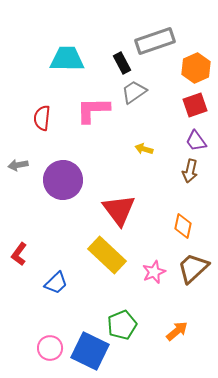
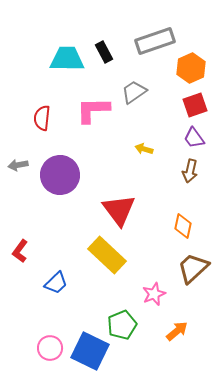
black rectangle: moved 18 px left, 11 px up
orange hexagon: moved 5 px left
purple trapezoid: moved 2 px left, 3 px up
purple circle: moved 3 px left, 5 px up
red L-shape: moved 1 px right, 3 px up
pink star: moved 22 px down
